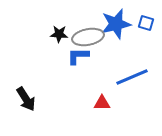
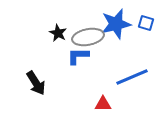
black star: moved 1 px left, 1 px up; rotated 24 degrees clockwise
black arrow: moved 10 px right, 16 px up
red triangle: moved 1 px right, 1 px down
